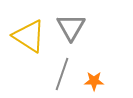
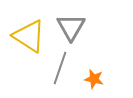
gray line: moved 2 px left, 6 px up
orange star: moved 2 px up; rotated 12 degrees clockwise
